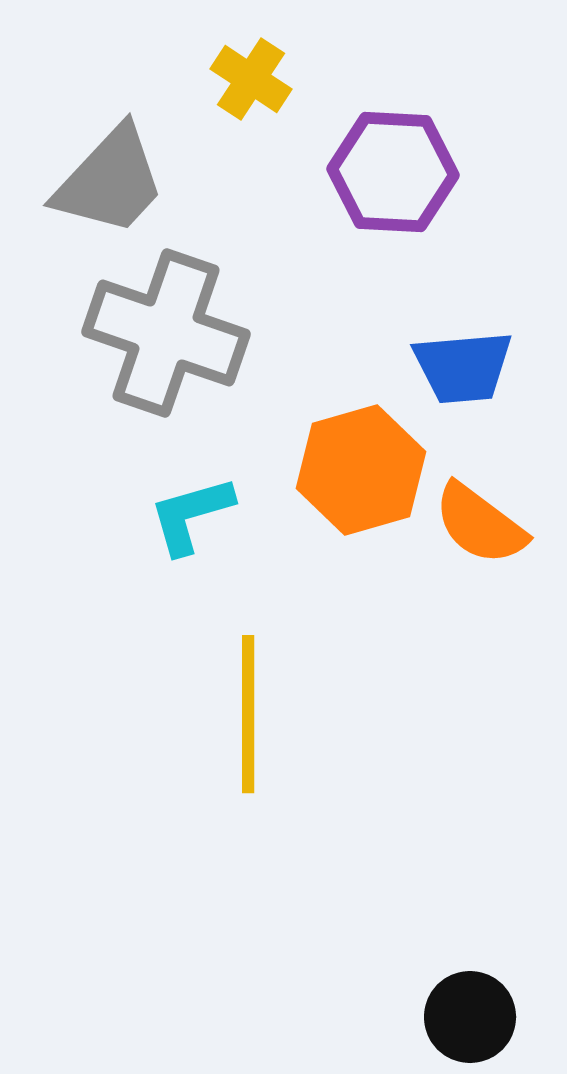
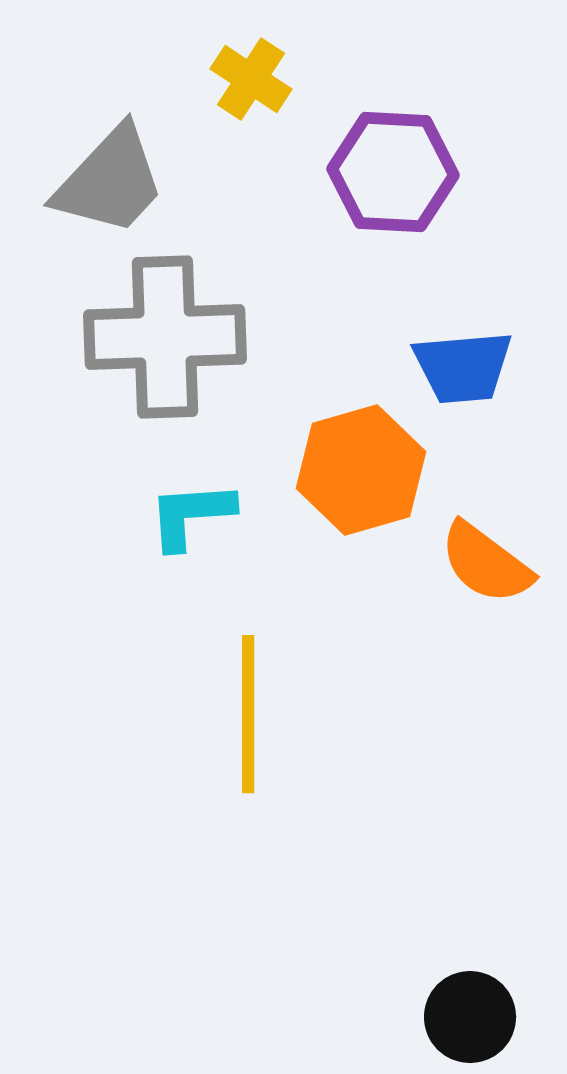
gray cross: moved 1 px left, 4 px down; rotated 21 degrees counterclockwise
cyan L-shape: rotated 12 degrees clockwise
orange semicircle: moved 6 px right, 39 px down
